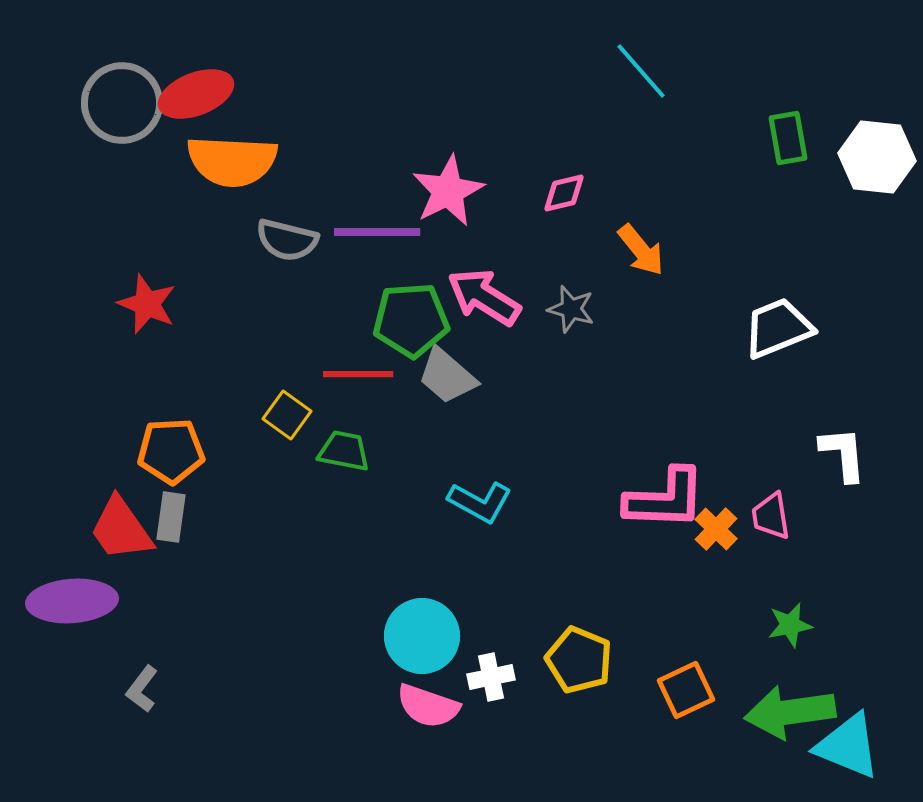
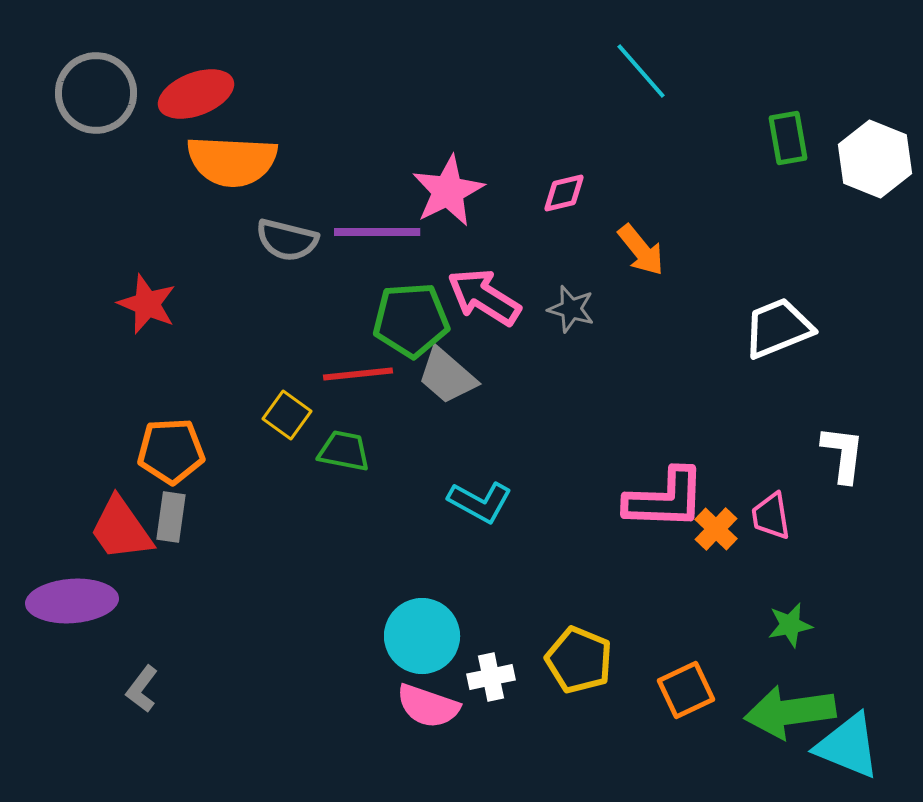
gray circle: moved 26 px left, 10 px up
white hexagon: moved 2 px left, 2 px down; rotated 16 degrees clockwise
red line: rotated 6 degrees counterclockwise
white L-shape: rotated 12 degrees clockwise
